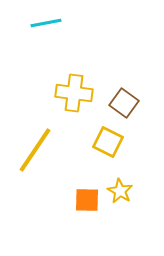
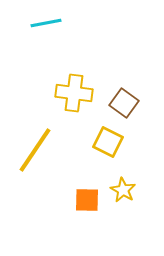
yellow star: moved 3 px right, 1 px up
